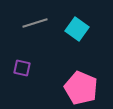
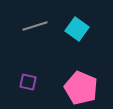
gray line: moved 3 px down
purple square: moved 6 px right, 14 px down
